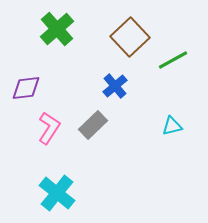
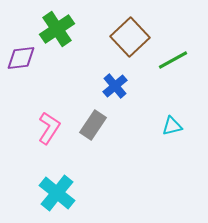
green cross: rotated 8 degrees clockwise
purple diamond: moved 5 px left, 30 px up
gray rectangle: rotated 12 degrees counterclockwise
